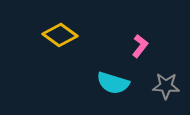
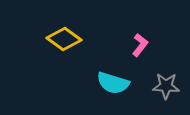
yellow diamond: moved 4 px right, 4 px down
pink L-shape: moved 1 px up
